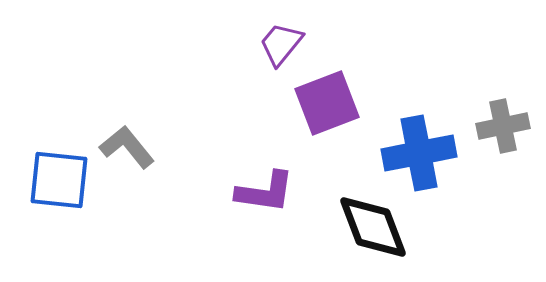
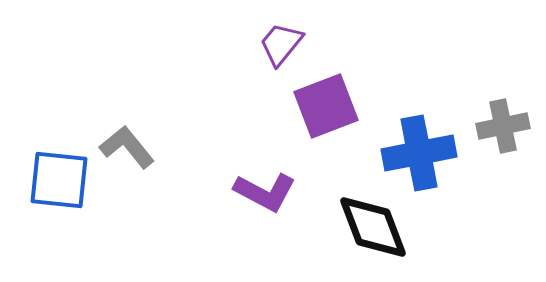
purple square: moved 1 px left, 3 px down
purple L-shape: rotated 20 degrees clockwise
